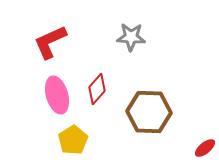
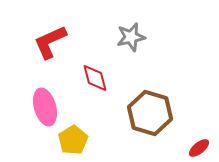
gray star: rotated 16 degrees counterclockwise
red diamond: moved 2 px left, 11 px up; rotated 56 degrees counterclockwise
pink ellipse: moved 12 px left, 12 px down
brown hexagon: moved 1 px right, 1 px down; rotated 15 degrees clockwise
red ellipse: moved 6 px left
